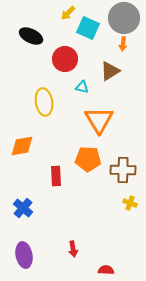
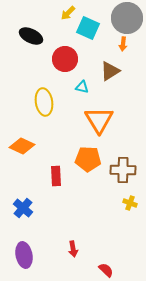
gray circle: moved 3 px right
orange diamond: rotated 35 degrees clockwise
red semicircle: rotated 42 degrees clockwise
